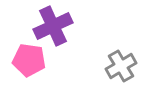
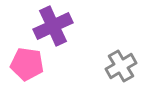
pink pentagon: moved 2 px left, 4 px down
